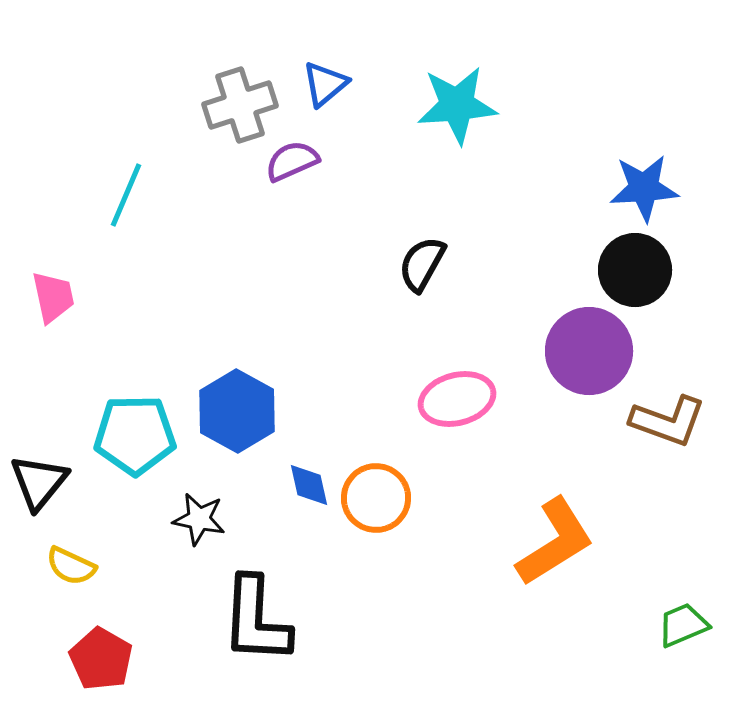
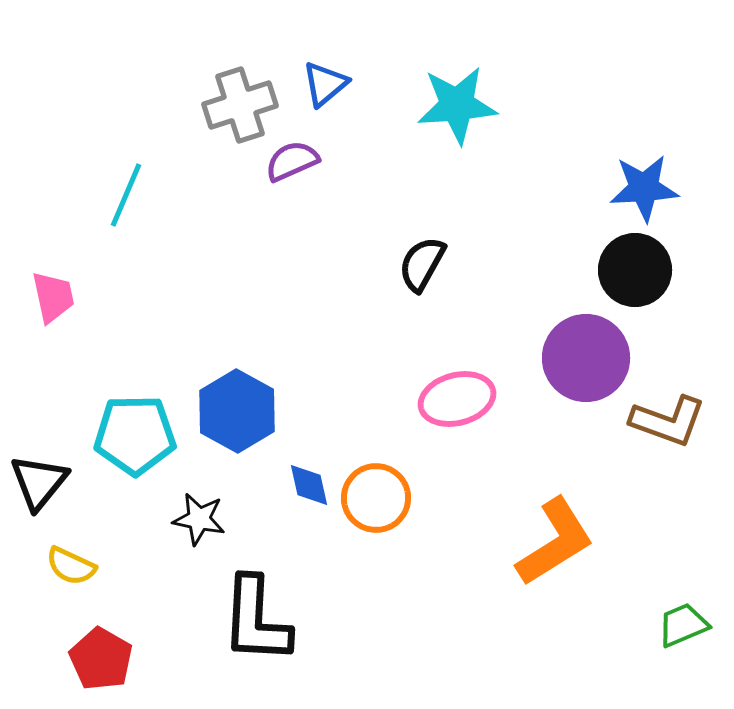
purple circle: moved 3 px left, 7 px down
